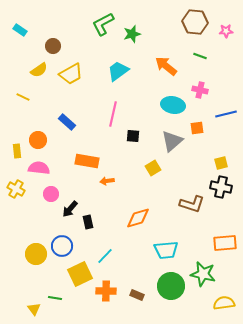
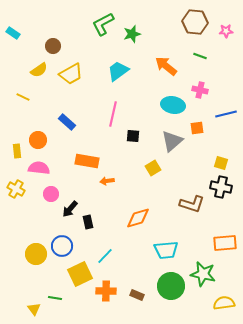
cyan rectangle at (20, 30): moved 7 px left, 3 px down
yellow square at (221, 163): rotated 32 degrees clockwise
